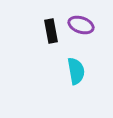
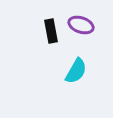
cyan semicircle: rotated 40 degrees clockwise
